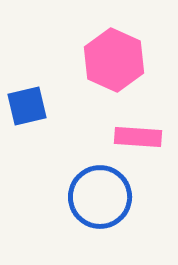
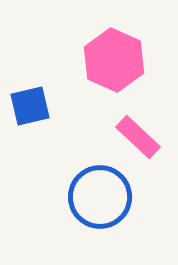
blue square: moved 3 px right
pink rectangle: rotated 39 degrees clockwise
